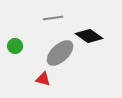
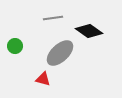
black diamond: moved 5 px up
